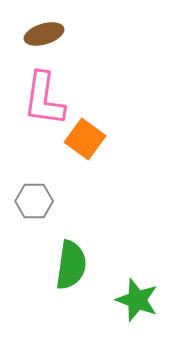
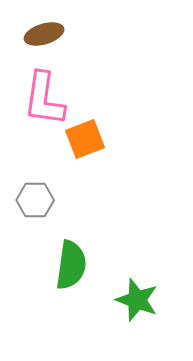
orange square: rotated 33 degrees clockwise
gray hexagon: moved 1 px right, 1 px up
